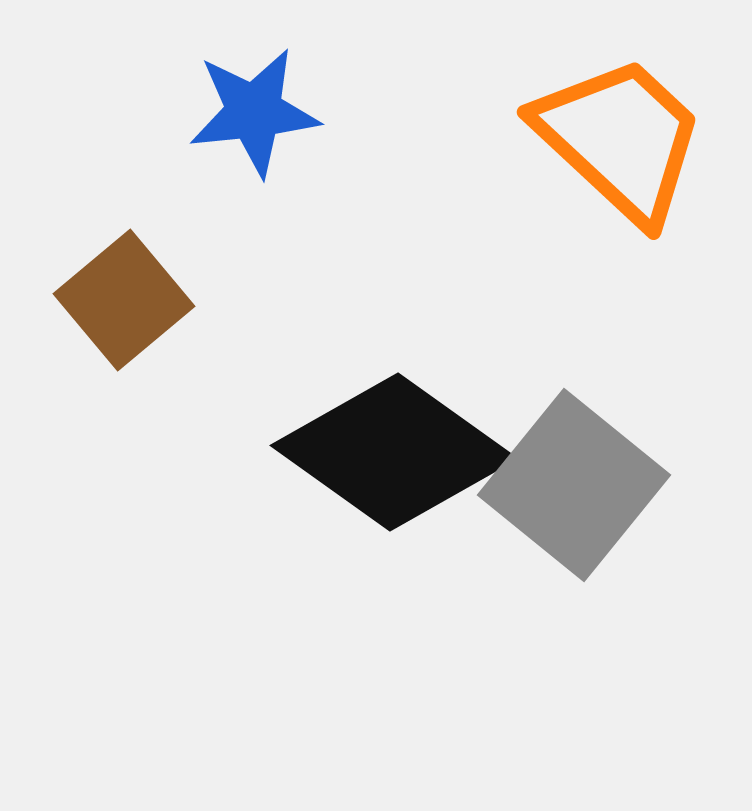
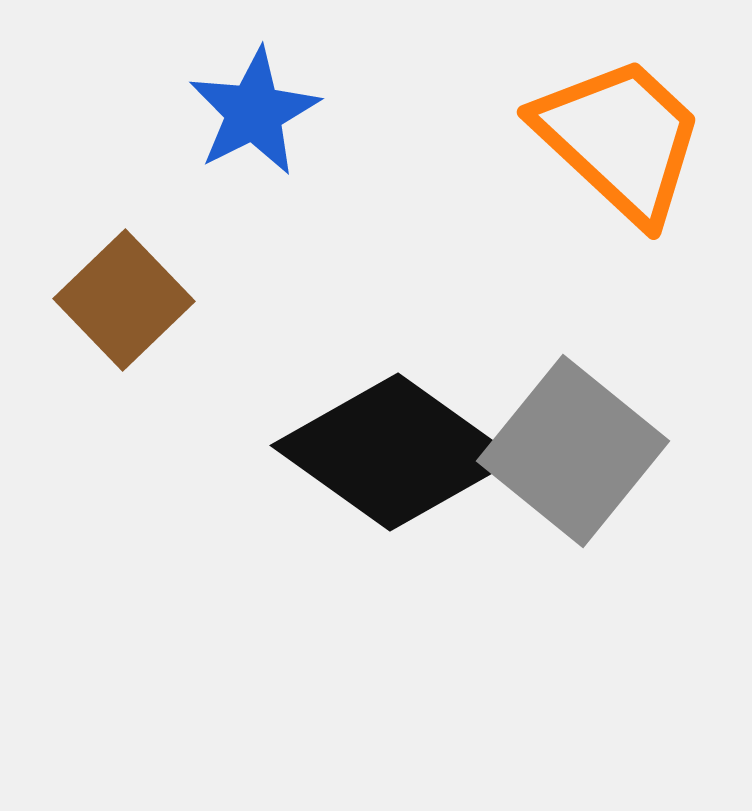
blue star: rotated 21 degrees counterclockwise
brown square: rotated 4 degrees counterclockwise
gray square: moved 1 px left, 34 px up
